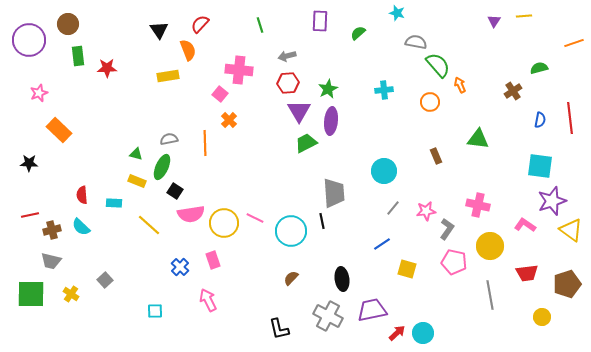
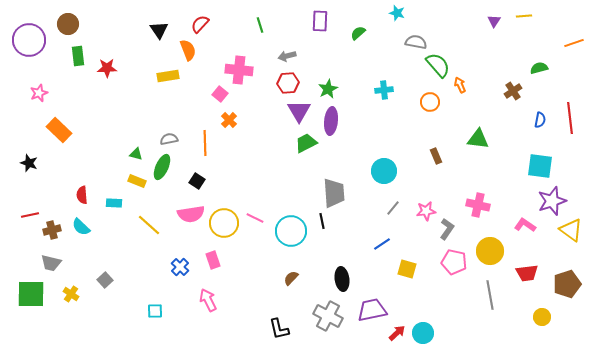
black star at (29, 163): rotated 18 degrees clockwise
black square at (175, 191): moved 22 px right, 10 px up
yellow circle at (490, 246): moved 5 px down
gray trapezoid at (51, 261): moved 2 px down
